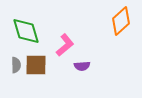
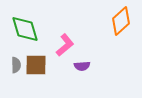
green diamond: moved 1 px left, 2 px up
